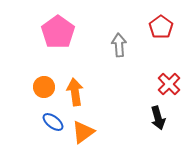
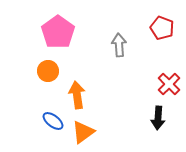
red pentagon: moved 1 px right, 1 px down; rotated 15 degrees counterclockwise
orange circle: moved 4 px right, 16 px up
orange arrow: moved 2 px right, 3 px down
black arrow: rotated 20 degrees clockwise
blue ellipse: moved 1 px up
